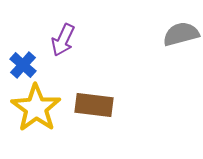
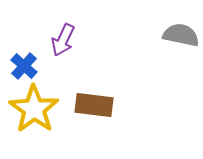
gray semicircle: moved 1 px down; rotated 27 degrees clockwise
blue cross: moved 1 px right, 1 px down
yellow star: moved 2 px left, 1 px down
